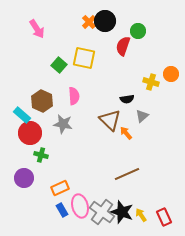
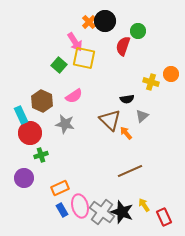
pink arrow: moved 38 px right, 13 px down
pink semicircle: rotated 60 degrees clockwise
cyan rectangle: moved 1 px left; rotated 24 degrees clockwise
gray star: moved 2 px right
green cross: rotated 32 degrees counterclockwise
brown line: moved 3 px right, 3 px up
yellow arrow: moved 3 px right, 10 px up
